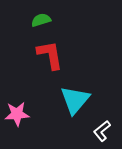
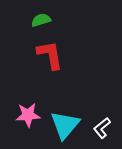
cyan triangle: moved 10 px left, 25 px down
pink star: moved 11 px right, 1 px down
white L-shape: moved 3 px up
